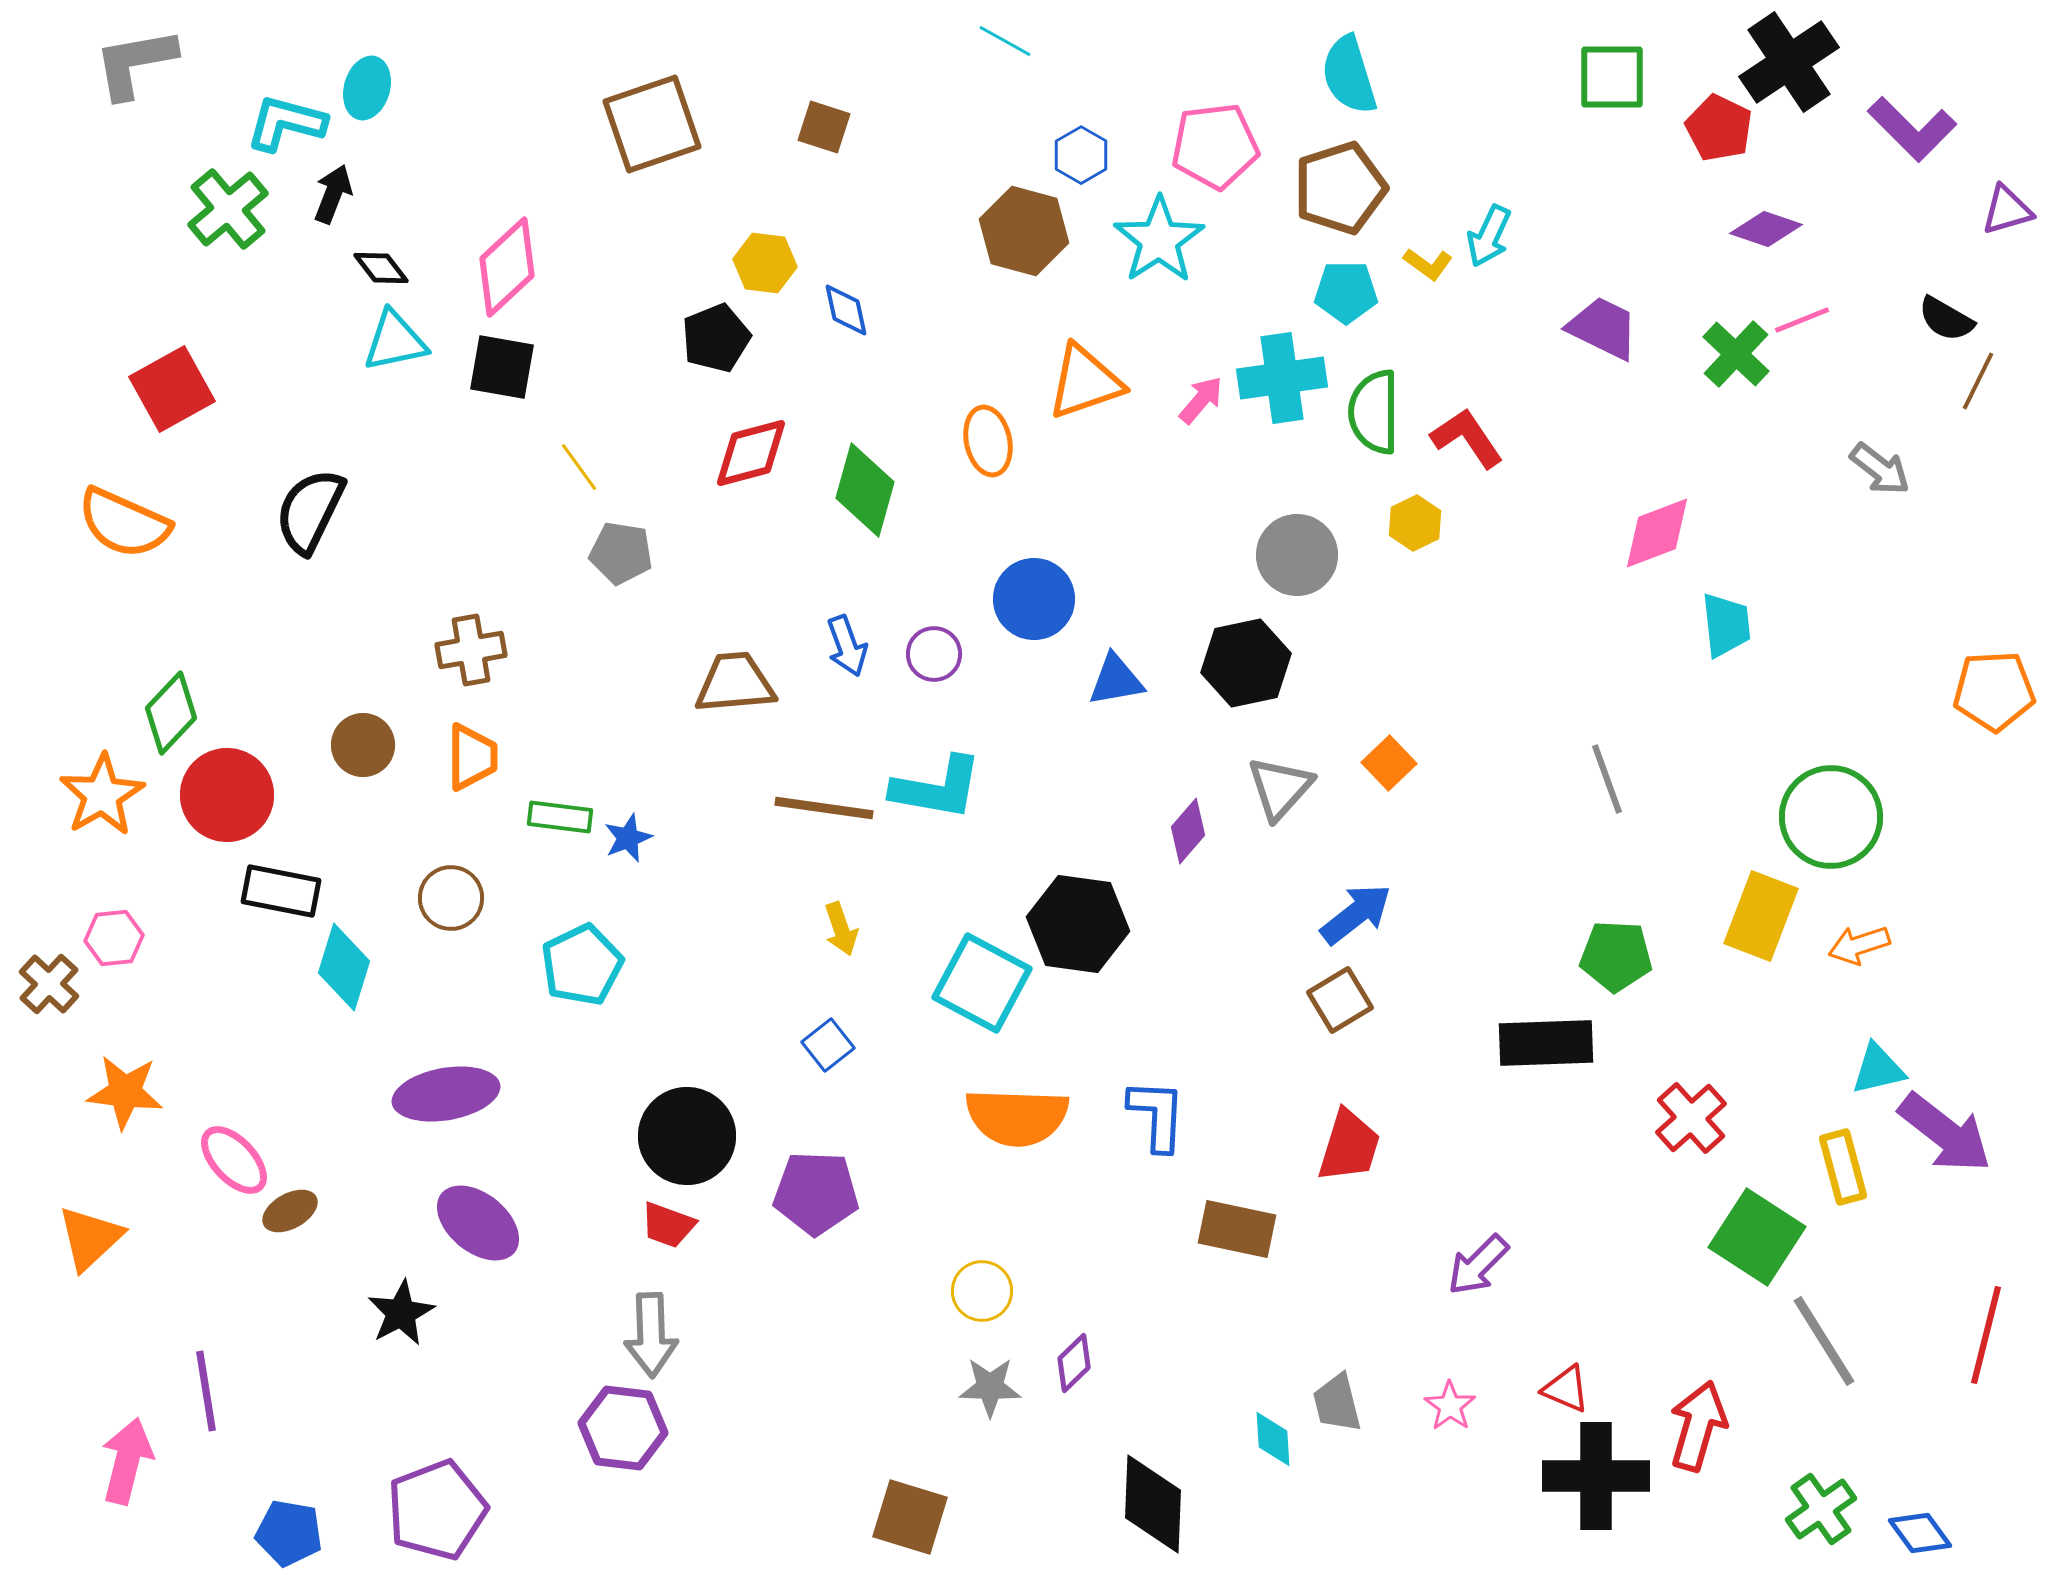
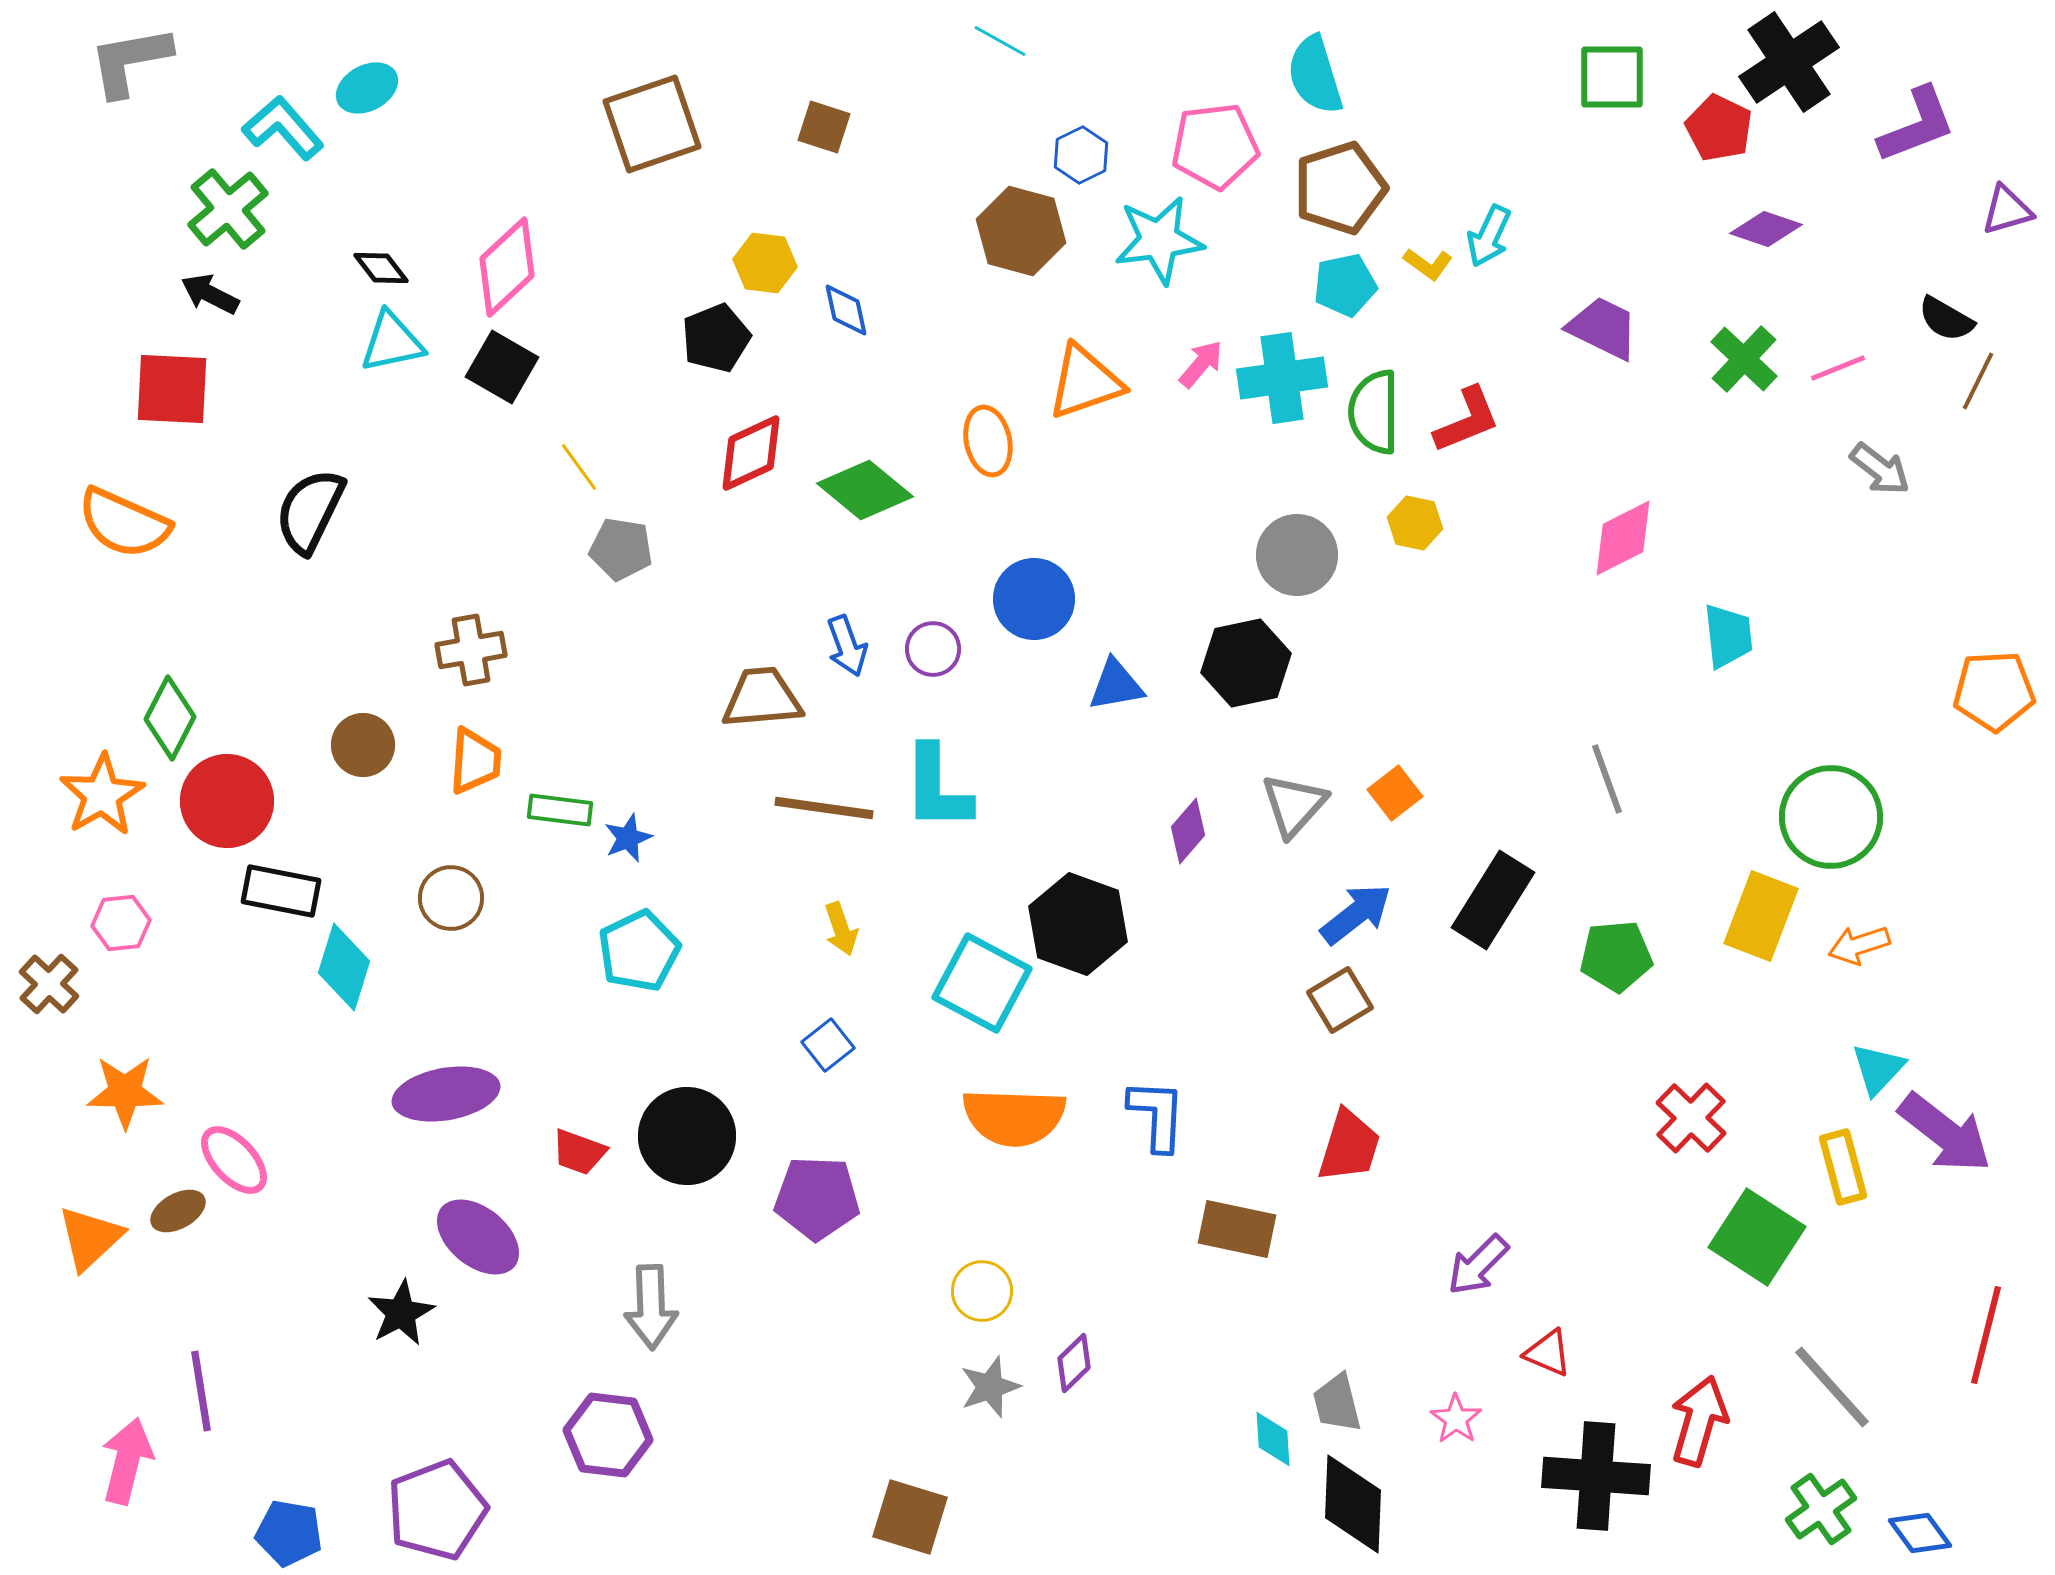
cyan line at (1005, 41): moved 5 px left
gray L-shape at (135, 63): moved 5 px left, 2 px up
cyan semicircle at (1349, 75): moved 34 px left
cyan ellipse at (367, 88): rotated 46 degrees clockwise
cyan L-shape at (286, 123): moved 3 px left, 5 px down; rotated 34 degrees clockwise
purple L-shape at (1912, 129): moved 5 px right, 4 px up; rotated 66 degrees counterclockwise
blue hexagon at (1081, 155): rotated 4 degrees clockwise
black arrow at (333, 194): moved 123 px left, 100 px down; rotated 84 degrees counterclockwise
brown hexagon at (1024, 231): moved 3 px left
cyan star at (1159, 240): rotated 26 degrees clockwise
cyan pentagon at (1346, 292): moved 1 px left, 7 px up; rotated 12 degrees counterclockwise
pink line at (1802, 320): moved 36 px right, 48 px down
cyan triangle at (395, 341): moved 3 px left, 1 px down
green cross at (1736, 354): moved 8 px right, 5 px down
black square at (502, 367): rotated 20 degrees clockwise
red square at (172, 389): rotated 32 degrees clockwise
pink arrow at (1201, 400): moved 36 px up
red L-shape at (1467, 438): moved 18 px up; rotated 102 degrees clockwise
red diamond at (751, 453): rotated 10 degrees counterclockwise
green diamond at (865, 490): rotated 66 degrees counterclockwise
yellow hexagon at (1415, 523): rotated 22 degrees counterclockwise
pink diamond at (1657, 533): moved 34 px left, 5 px down; rotated 6 degrees counterclockwise
gray pentagon at (621, 553): moved 4 px up
cyan trapezoid at (1726, 625): moved 2 px right, 11 px down
purple circle at (934, 654): moved 1 px left, 5 px up
blue triangle at (1116, 680): moved 5 px down
brown trapezoid at (735, 683): moved 27 px right, 15 px down
green diamond at (171, 713): moved 1 px left, 5 px down; rotated 16 degrees counterclockwise
orange trapezoid at (472, 757): moved 3 px right, 4 px down; rotated 4 degrees clockwise
orange square at (1389, 763): moved 6 px right, 30 px down; rotated 6 degrees clockwise
cyan L-shape at (937, 788): rotated 80 degrees clockwise
gray triangle at (1280, 788): moved 14 px right, 17 px down
red circle at (227, 795): moved 6 px down
green rectangle at (560, 817): moved 7 px up
black hexagon at (1078, 924): rotated 12 degrees clockwise
pink hexagon at (114, 938): moved 7 px right, 15 px up
green pentagon at (1616, 956): rotated 8 degrees counterclockwise
cyan pentagon at (582, 965): moved 57 px right, 14 px up
black rectangle at (1546, 1043): moved 53 px left, 143 px up; rotated 56 degrees counterclockwise
cyan triangle at (1878, 1069): rotated 34 degrees counterclockwise
orange star at (125, 1092): rotated 6 degrees counterclockwise
orange semicircle at (1017, 1117): moved 3 px left
red cross at (1691, 1118): rotated 4 degrees counterclockwise
purple pentagon at (816, 1193): moved 1 px right, 5 px down
brown ellipse at (290, 1211): moved 112 px left
purple ellipse at (478, 1223): moved 14 px down
red trapezoid at (668, 1225): moved 89 px left, 73 px up
gray arrow at (651, 1335): moved 28 px up
gray line at (1824, 1341): moved 8 px right, 46 px down; rotated 10 degrees counterclockwise
gray star at (990, 1387): rotated 20 degrees counterclockwise
red triangle at (1566, 1389): moved 18 px left, 36 px up
purple line at (206, 1391): moved 5 px left
pink star at (1450, 1406): moved 6 px right, 13 px down
red arrow at (1698, 1426): moved 1 px right, 5 px up
purple hexagon at (623, 1428): moved 15 px left, 7 px down
black cross at (1596, 1476): rotated 4 degrees clockwise
black diamond at (1153, 1504): moved 200 px right
